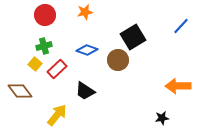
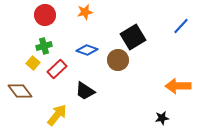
yellow square: moved 2 px left, 1 px up
